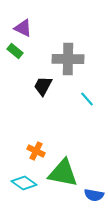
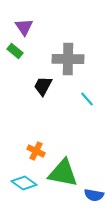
purple triangle: moved 1 px right, 1 px up; rotated 30 degrees clockwise
